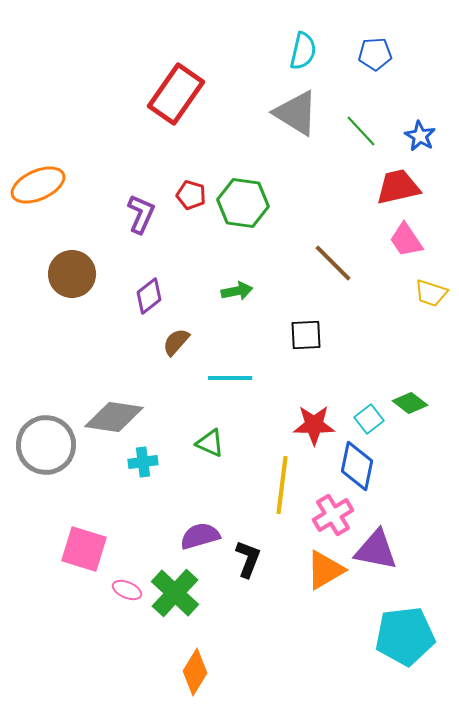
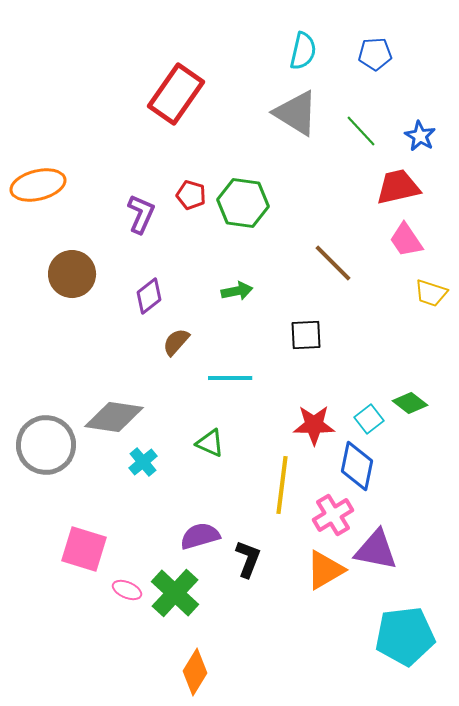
orange ellipse: rotated 10 degrees clockwise
cyan cross: rotated 32 degrees counterclockwise
